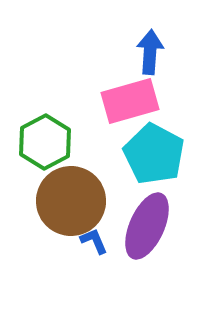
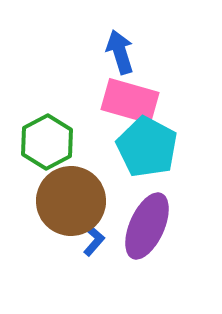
blue arrow: moved 30 px left; rotated 21 degrees counterclockwise
pink rectangle: rotated 32 degrees clockwise
green hexagon: moved 2 px right
cyan pentagon: moved 7 px left, 7 px up
blue L-shape: rotated 64 degrees clockwise
